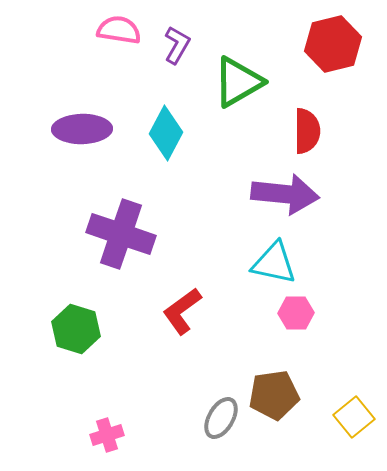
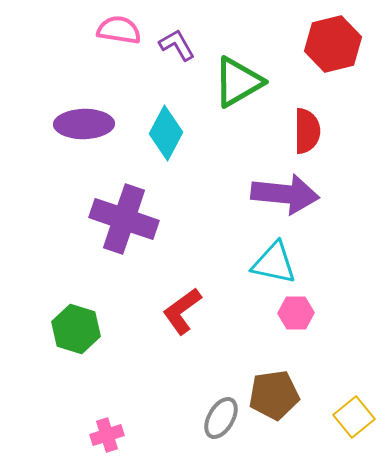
purple L-shape: rotated 60 degrees counterclockwise
purple ellipse: moved 2 px right, 5 px up
purple cross: moved 3 px right, 15 px up
